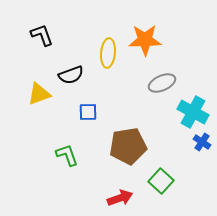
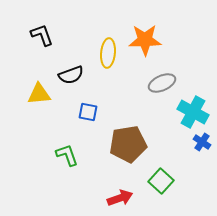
yellow triangle: rotated 15 degrees clockwise
blue square: rotated 12 degrees clockwise
brown pentagon: moved 2 px up
